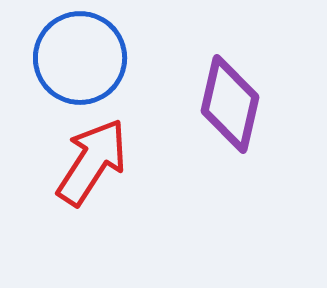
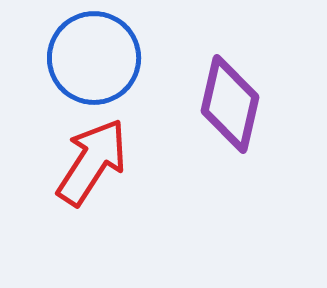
blue circle: moved 14 px right
